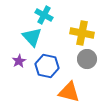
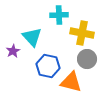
cyan cross: moved 15 px right; rotated 30 degrees counterclockwise
purple star: moved 6 px left, 10 px up
blue hexagon: moved 1 px right
orange triangle: moved 2 px right, 10 px up
